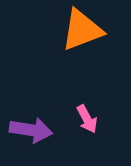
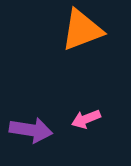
pink arrow: moved 1 px left; rotated 96 degrees clockwise
